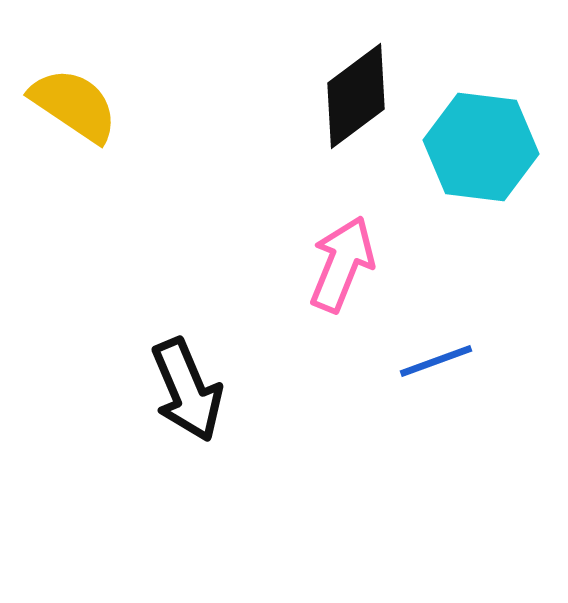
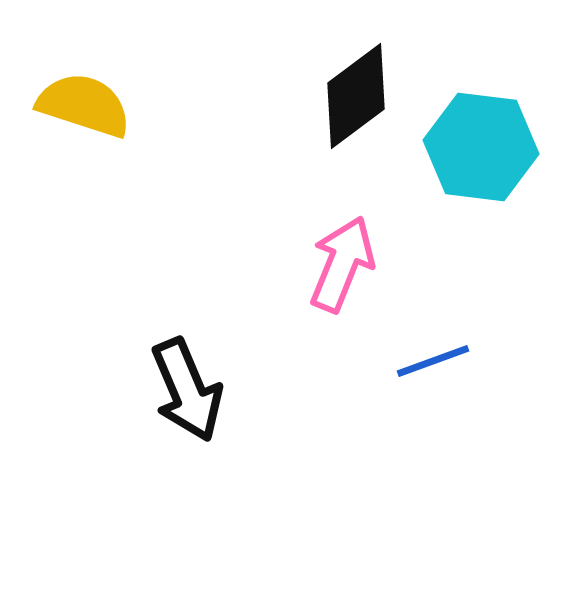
yellow semicircle: moved 10 px right; rotated 16 degrees counterclockwise
blue line: moved 3 px left
